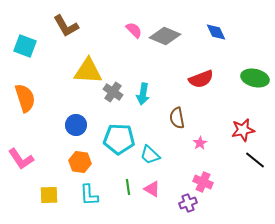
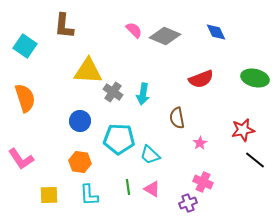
brown L-shape: moved 2 px left; rotated 36 degrees clockwise
cyan square: rotated 15 degrees clockwise
blue circle: moved 4 px right, 4 px up
